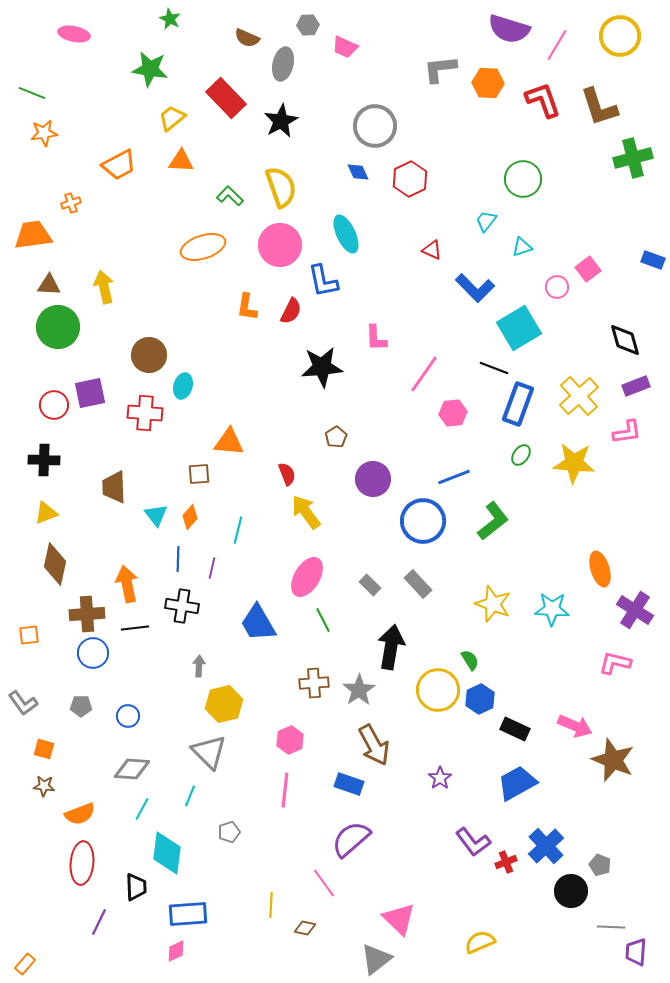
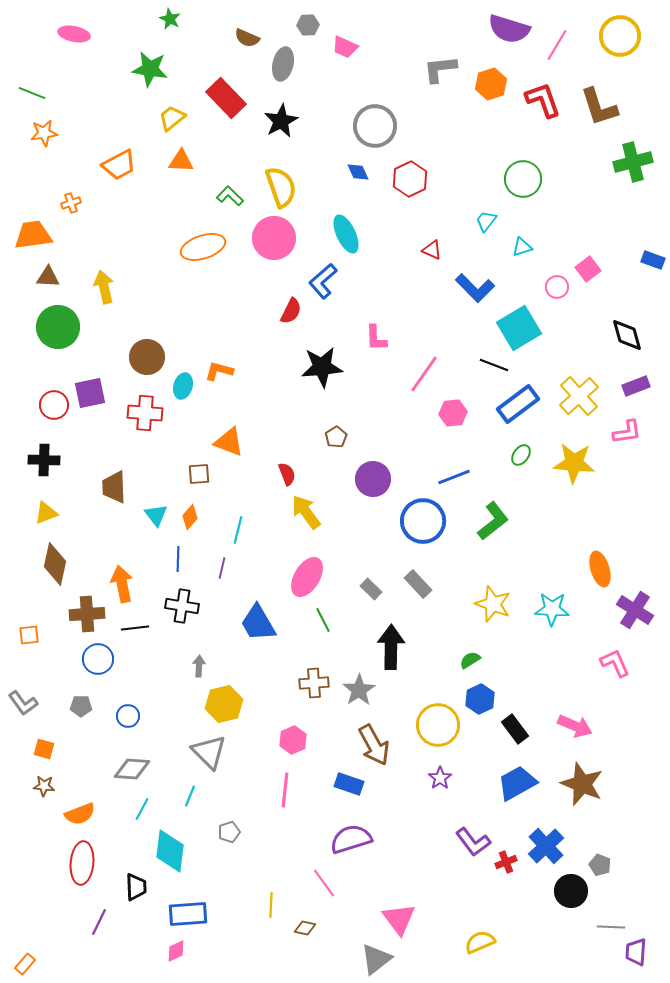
orange hexagon at (488, 83): moved 3 px right, 1 px down; rotated 20 degrees counterclockwise
green cross at (633, 158): moved 4 px down
pink circle at (280, 245): moved 6 px left, 7 px up
blue L-shape at (323, 281): rotated 60 degrees clockwise
brown triangle at (49, 285): moved 1 px left, 8 px up
orange L-shape at (247, 307): moved 28 px left, 64 px down; rotated 96 degrees clockwise
black diamond at (625, 340): moved 2 px right, 5 px up
brown circle at (149, 355): moved 2 px left, 2 px down
black line at (494, 368): moved 3 px up
blue rectangle at (518, 404): rotated 33 degrees clockwise
orange triangle at (229, 442): rotated 16 degrees clockwise
purple line at (212, 568): moved 10 px right
orange arrow at (127, 584): moved 5 px left
gray rectangle at (370, 585): moved 1 px right, 4 px down
black arrow at (391, 647): rotated 9 degrees counterclockwise
blue circle at (93, 653): moved 5 px right, 6 px down
green semicircle at (470, 660): rotated 90 degrees counterclockwise
pink L-shape at (615, 663): rotated 52 degrees clockwise
yellow circle at (438, 690): moved 35 px down
black rectangle at (515, 729): rotated 28 degrees clockwise
pink hexagon at (290, 740): moved 3 px right
brown star at (613, 760): moved 31 px left, 24 px down
purple semicircle at (351, 839): rotated 24 degrees clockwise
cyan diamond at (167, 853): moved 3 px right, 2 px up
pink triangle at (399, 919): rotated 9 degrees clockwise
